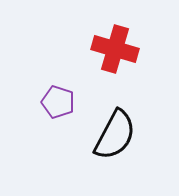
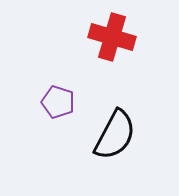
red cross: moved 3 px left, 12 px up
